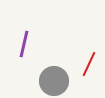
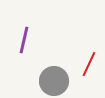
purple line: moved 4 px up
